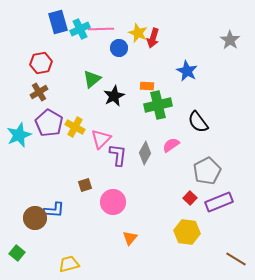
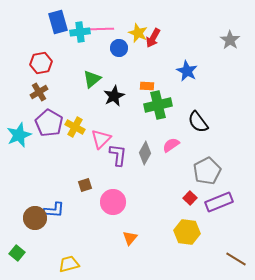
cyan cross: moved 3 px down; rotated 18 degrees clockwise
red arrow: rotated 12 degrees clockwise
